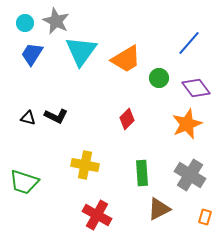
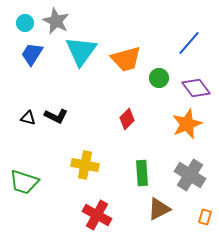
orange trapezoid: rotated 16 degrees clockwise
